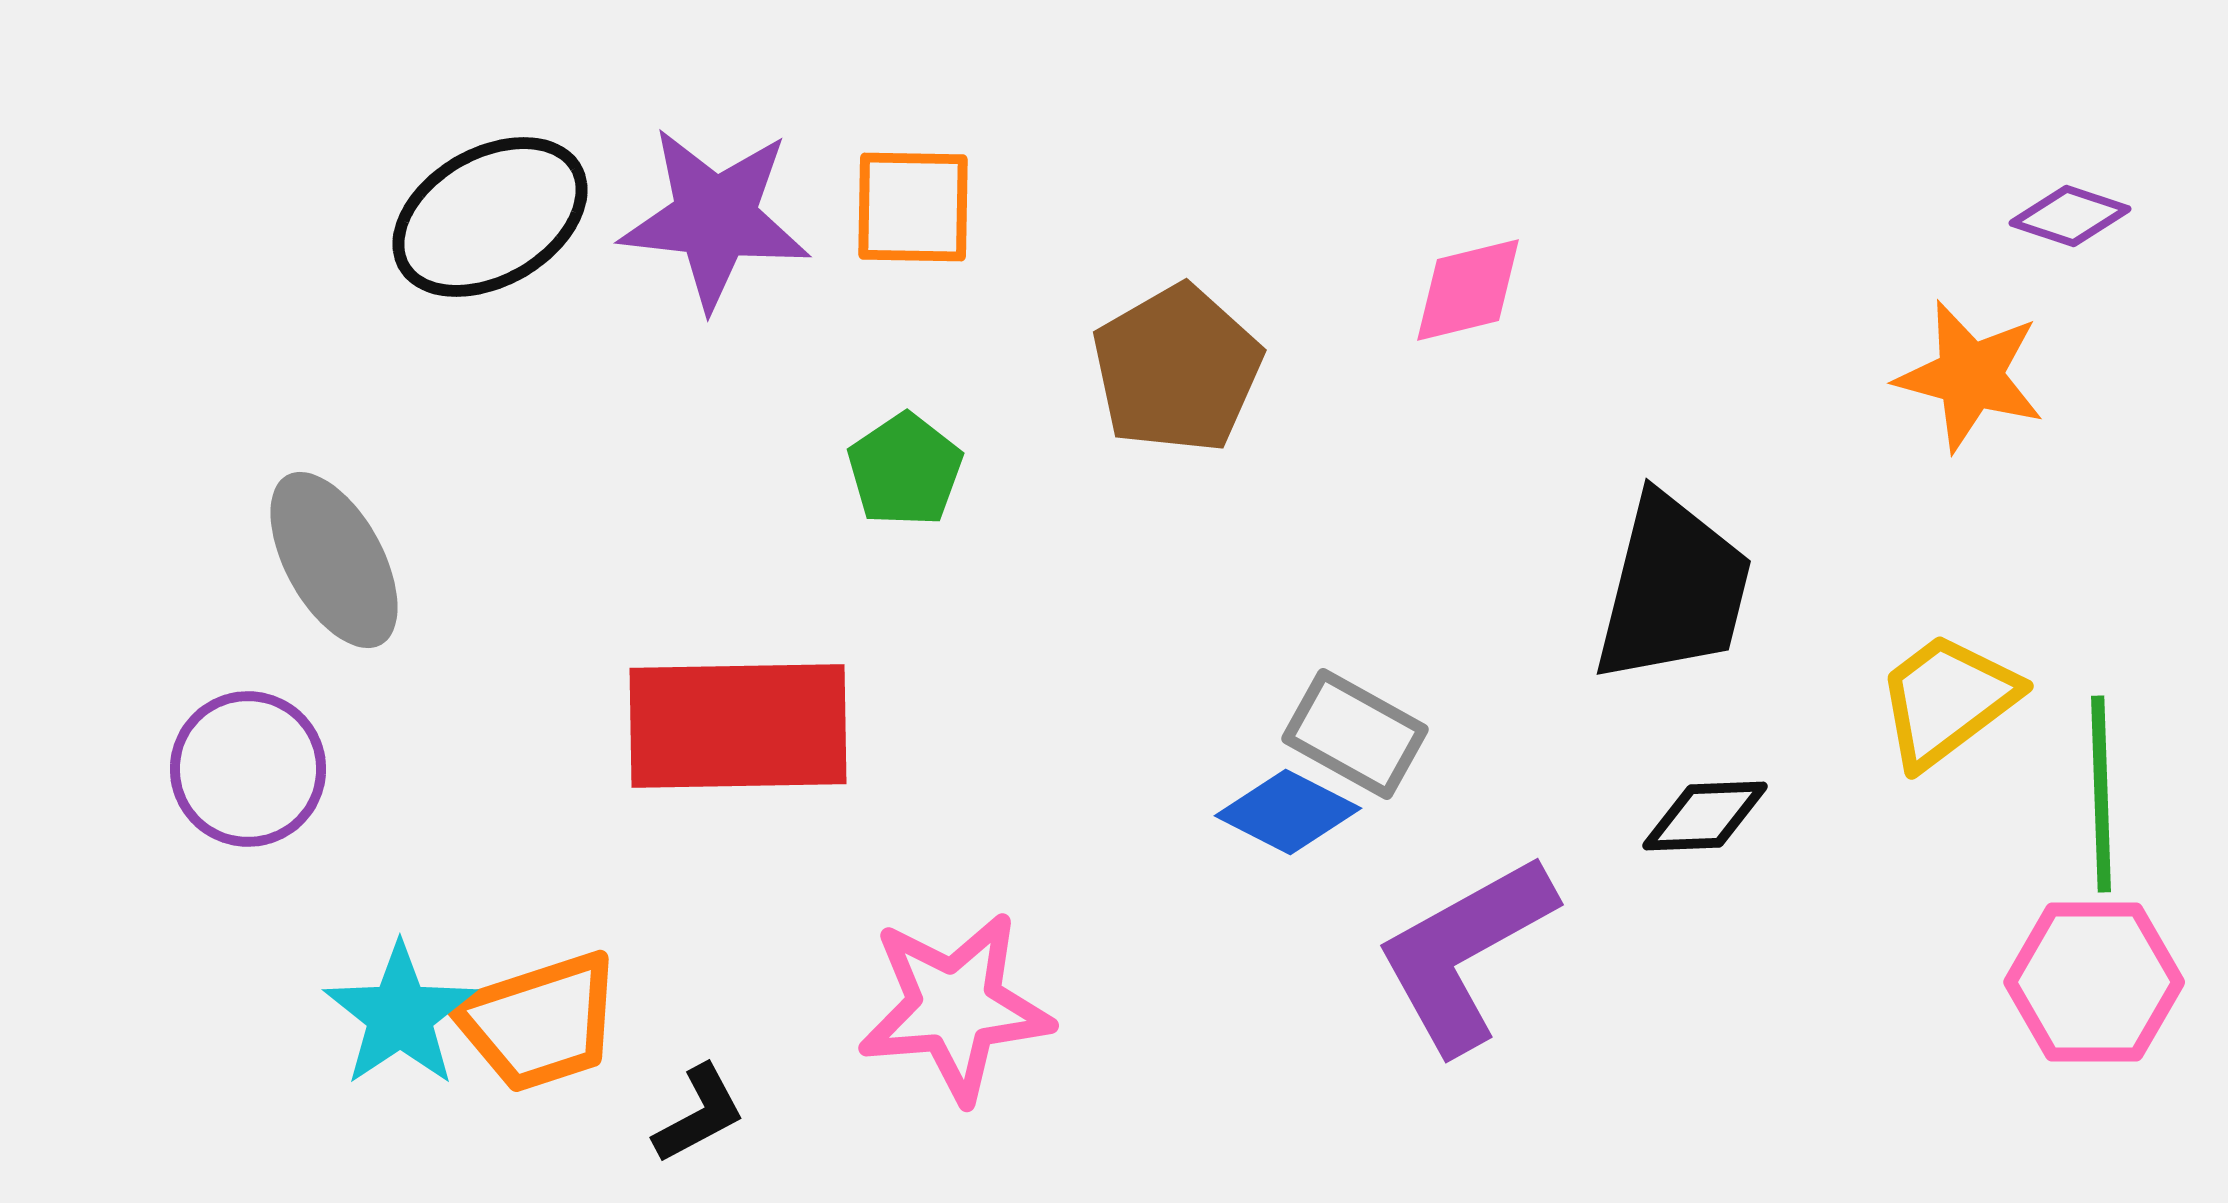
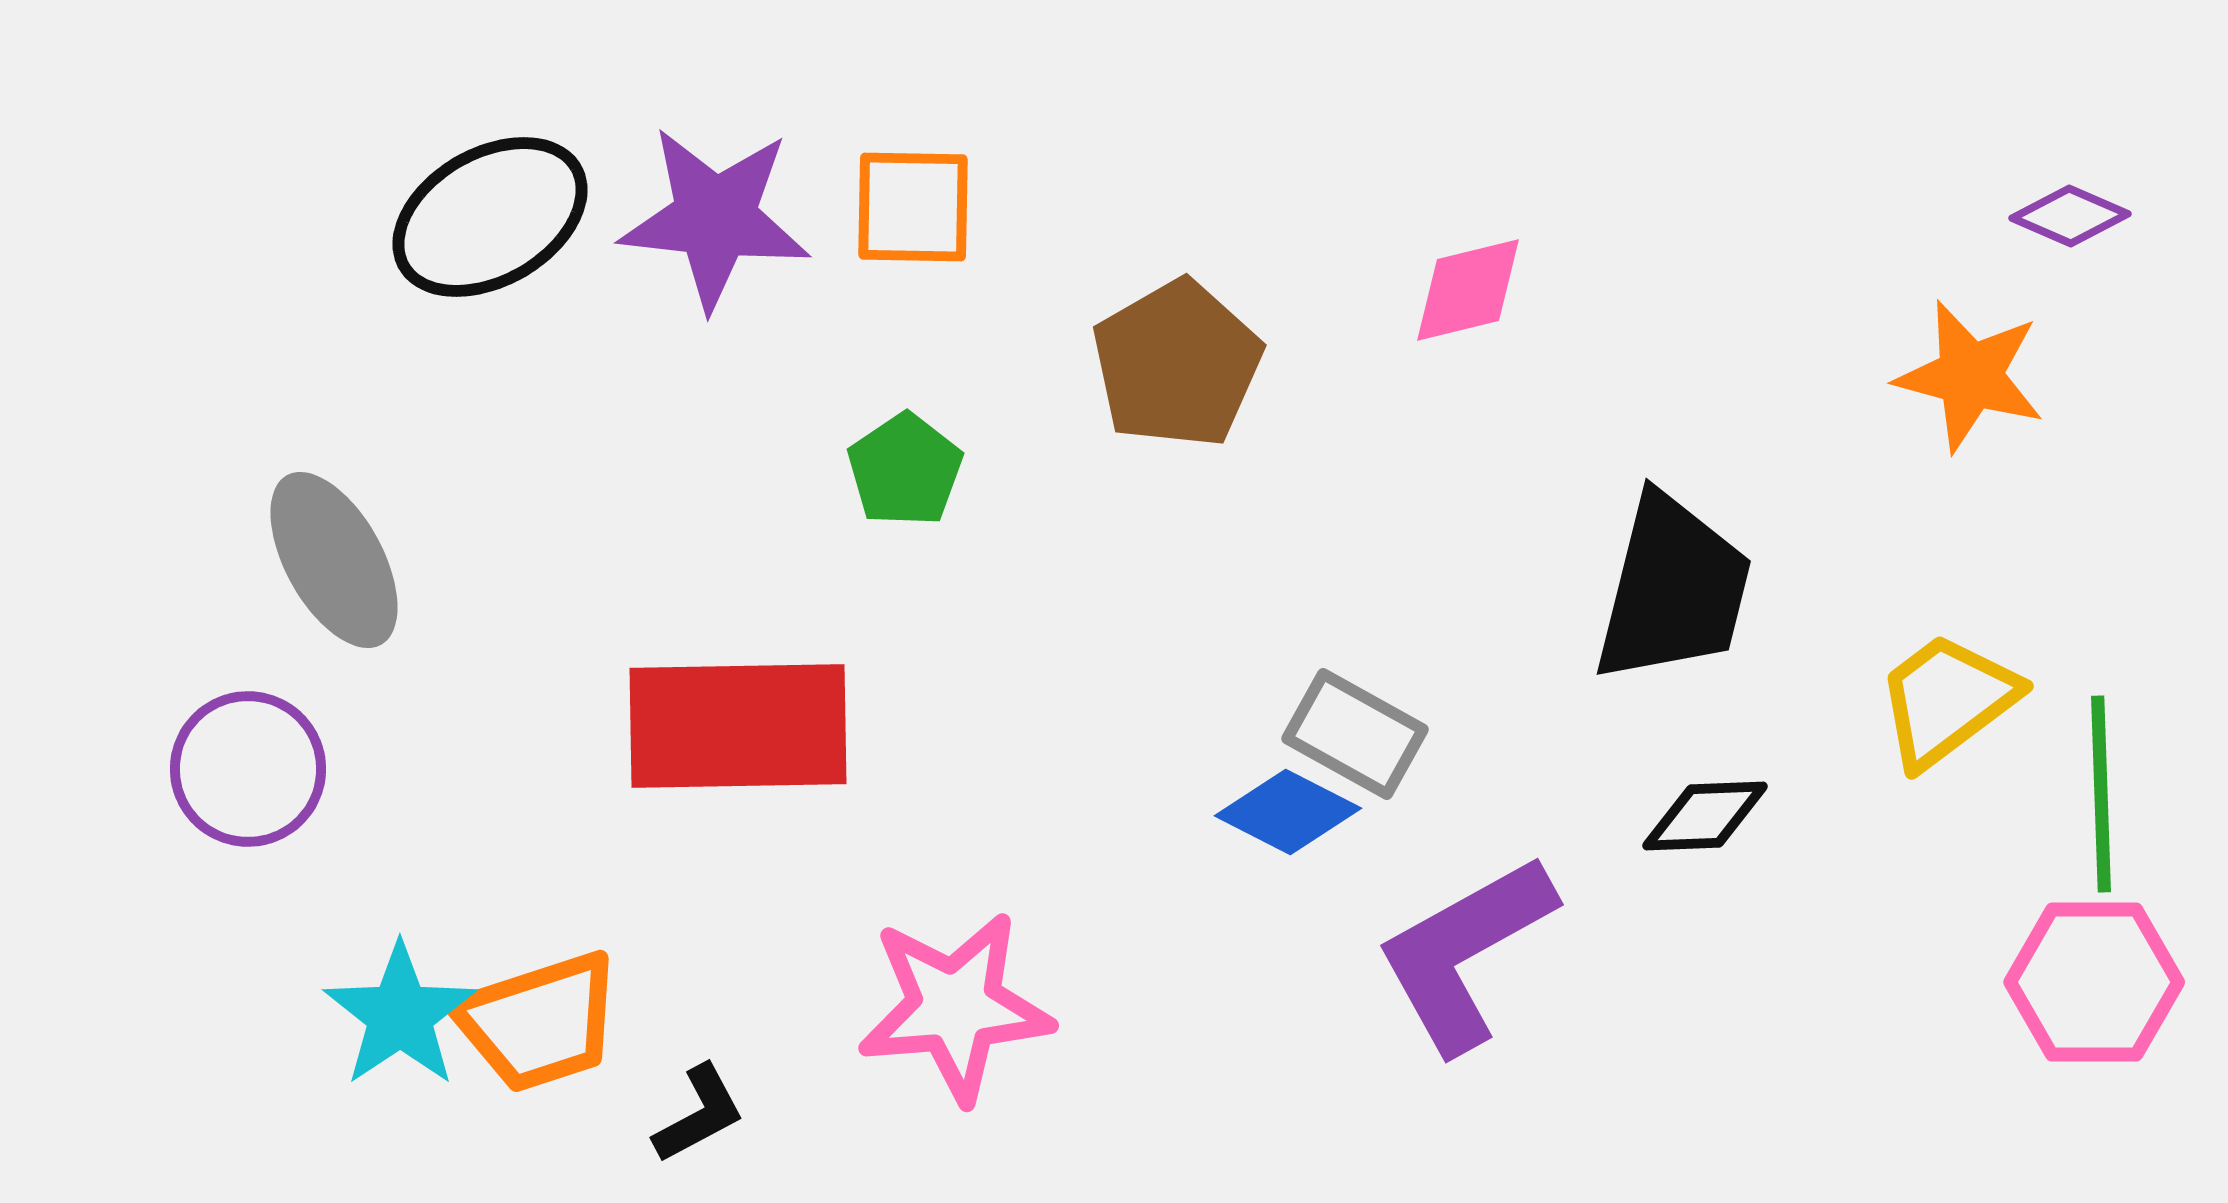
purple diamond: rotated 5 degrees clockwise
brown pentagon: moved 5 px up
